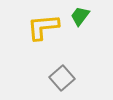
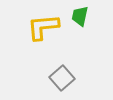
green trapezoid: rotated 25 degrees counterclockwise
